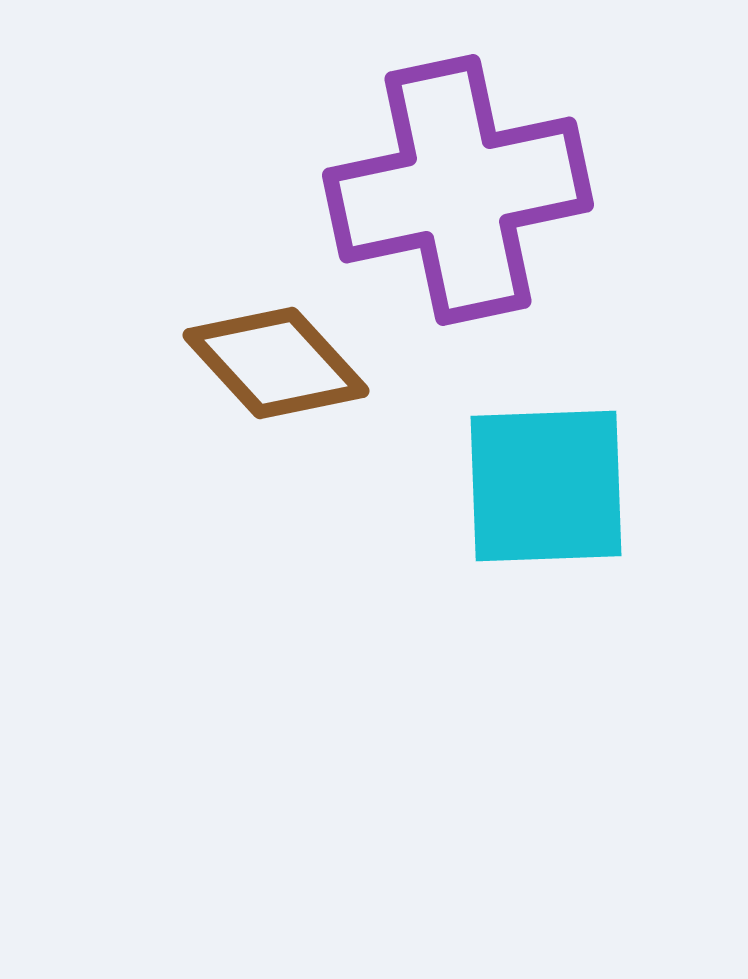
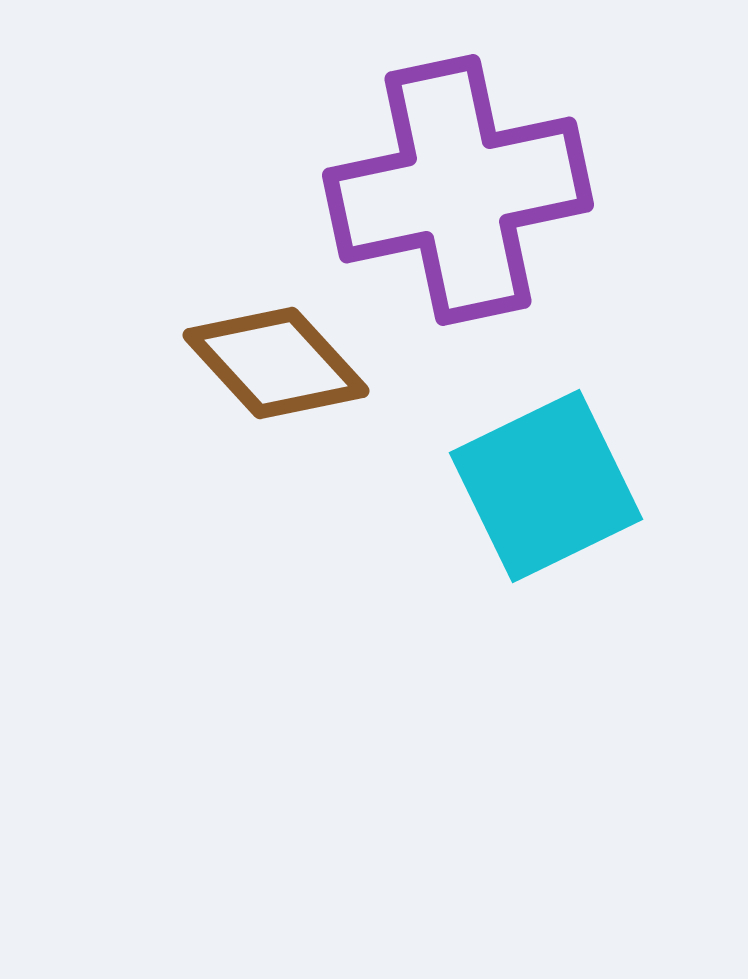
cyan square: rotated 24 degrees counterclockwise
